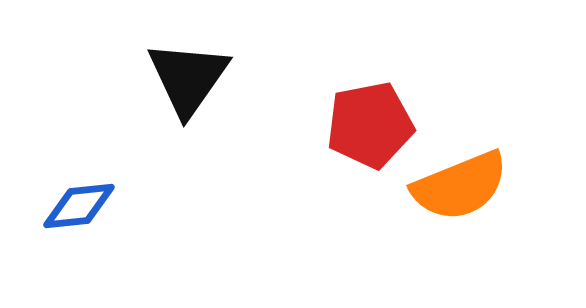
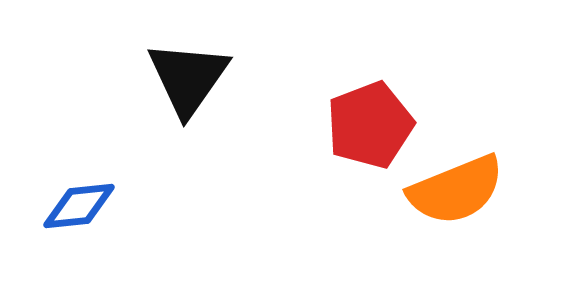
red pentagon: rotated 10 degrees counterclockwise
orange semicircle: moved 4 px left, 4 px down
